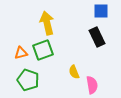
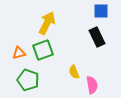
yellow arrow: rotated 40 degrees clockwise
orange triangle: moved 2 px left
